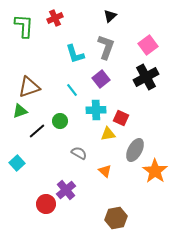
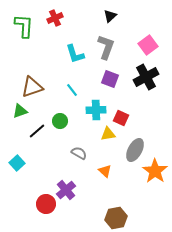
purple square: moved 9 px right; rotated 30 degrees counterclockwise
brown triangle: moved 3 px right
